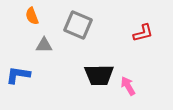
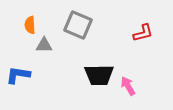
orange semicircle: moved 2 px left, 9 px down; rotated 18 degrees clockwise
